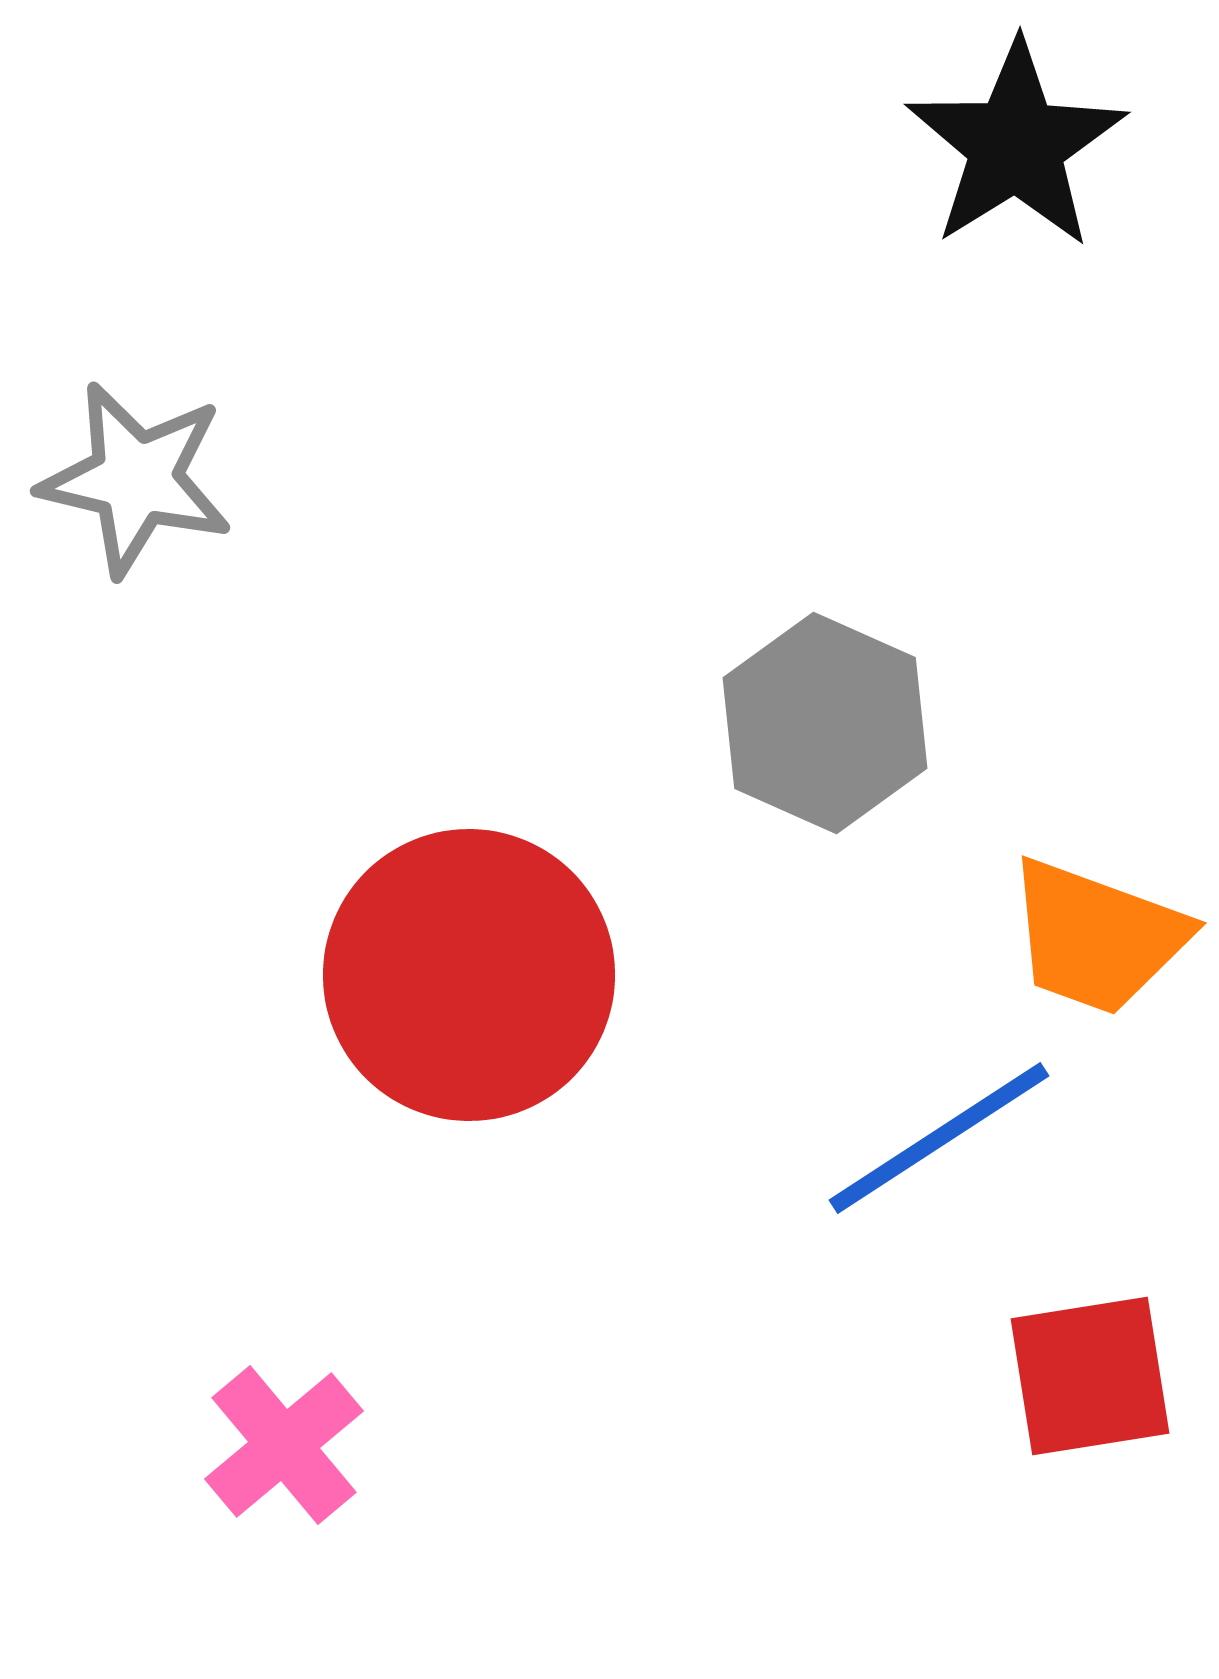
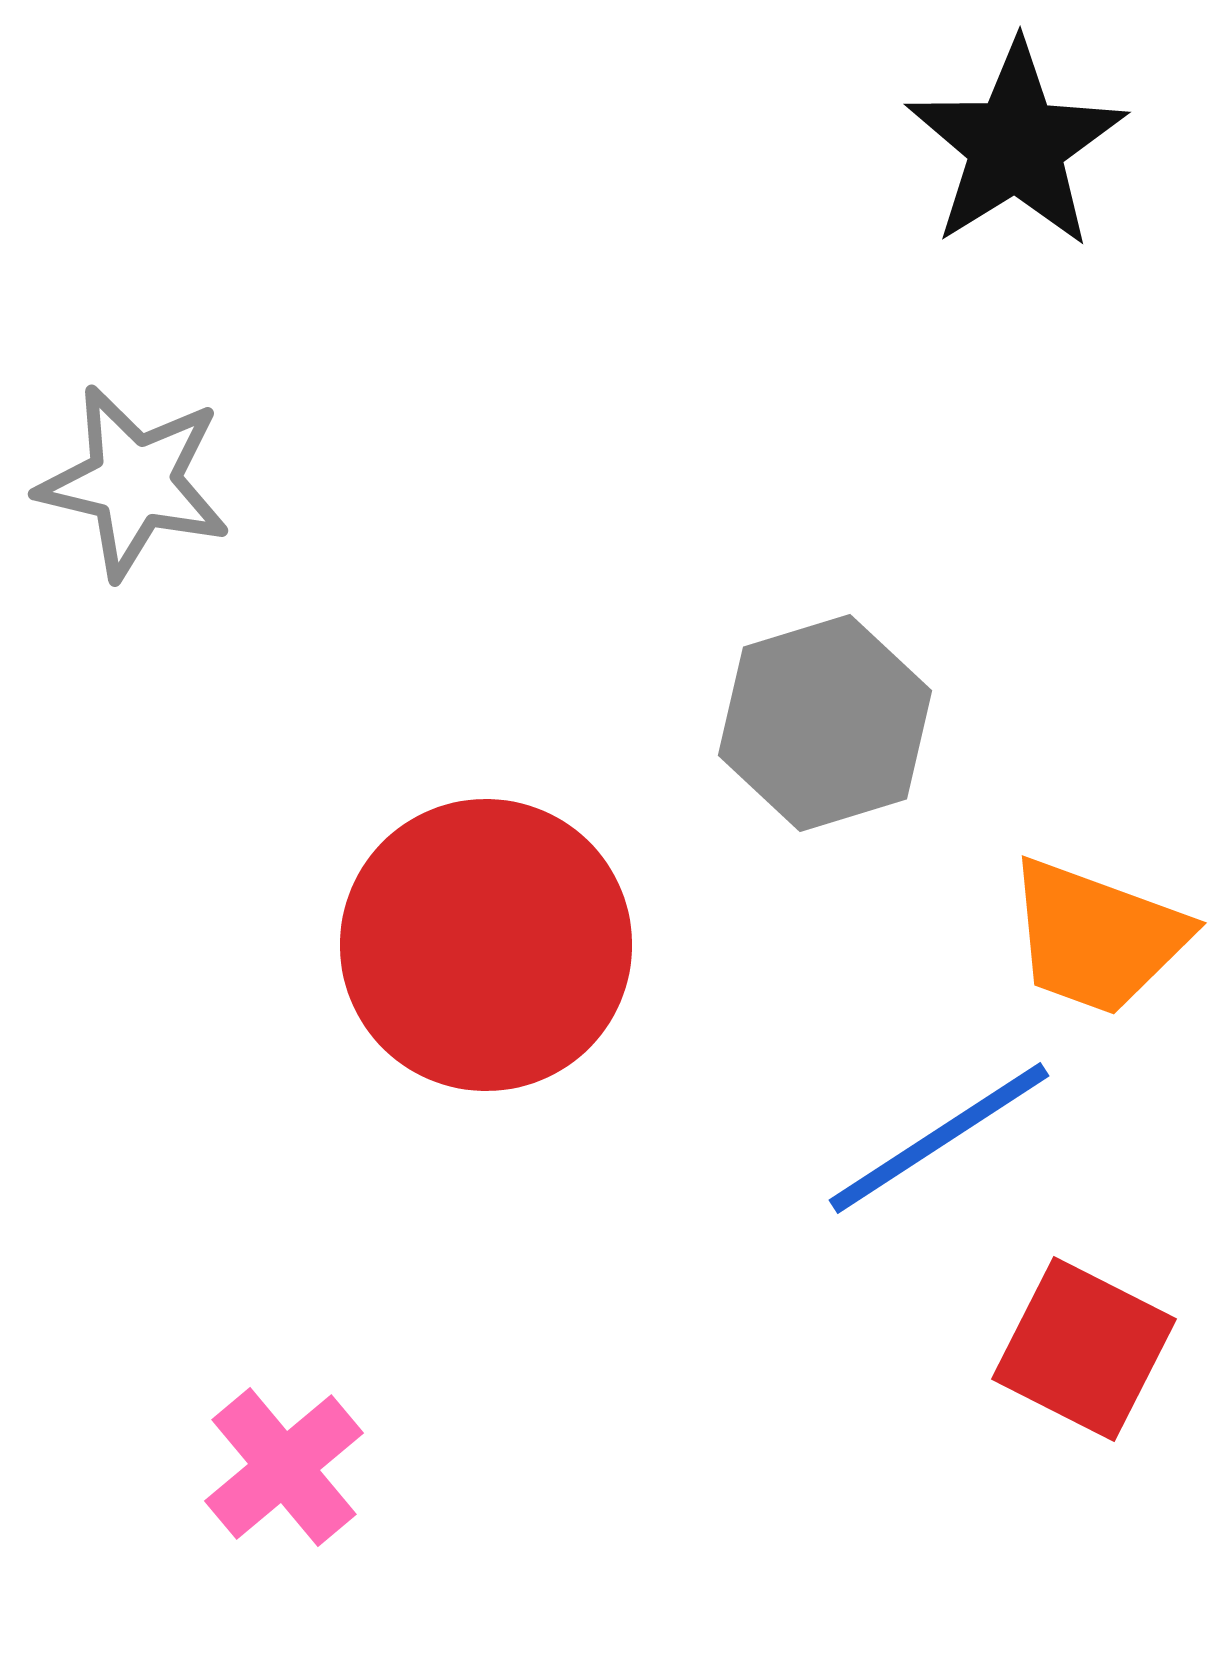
gray star: moved 2 px left, 3 px down
gray hexagon: rotated 19 degrees clockwise
red circle: moved 17 px right, 30 px up
red square: moved 6 px left, 27 px up; rotated 36 degrees clockwise
pink cross: moved 22 px down
